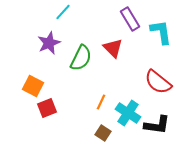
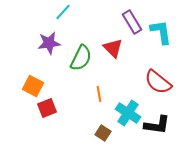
purple rectangle: moved 2 px right, 3 px down
purple star: rotated 15 degrees clockwise
orange line: moved 2 px left, 8 px up; rotated 35 degrees counterclockwise
